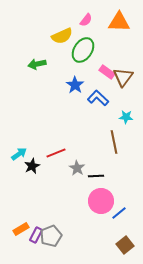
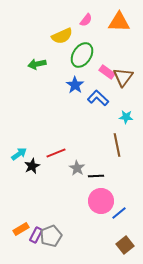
green ellipse: moved 1 px left, 5 px down
brown line: moved 3 px right, 3 px down
